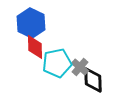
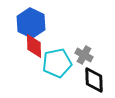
red diamond: moved 1 px left, 1 px up
gray cross: moved 4 px right, 12 px up; rotated 12 degrees counterclockwise
black diamond: moved 1 px right
